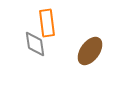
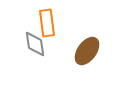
brown ellipse: moved 3 px left
